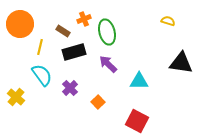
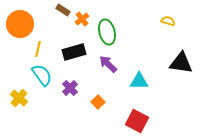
orange cross: moved 2 px left; rotated 16 degrees counterclockwise
brown rectangle: moved 21 px up
yellow line: moved 2 px left, 2 px down
yellow cross: moved 3 px right, 1 px down
